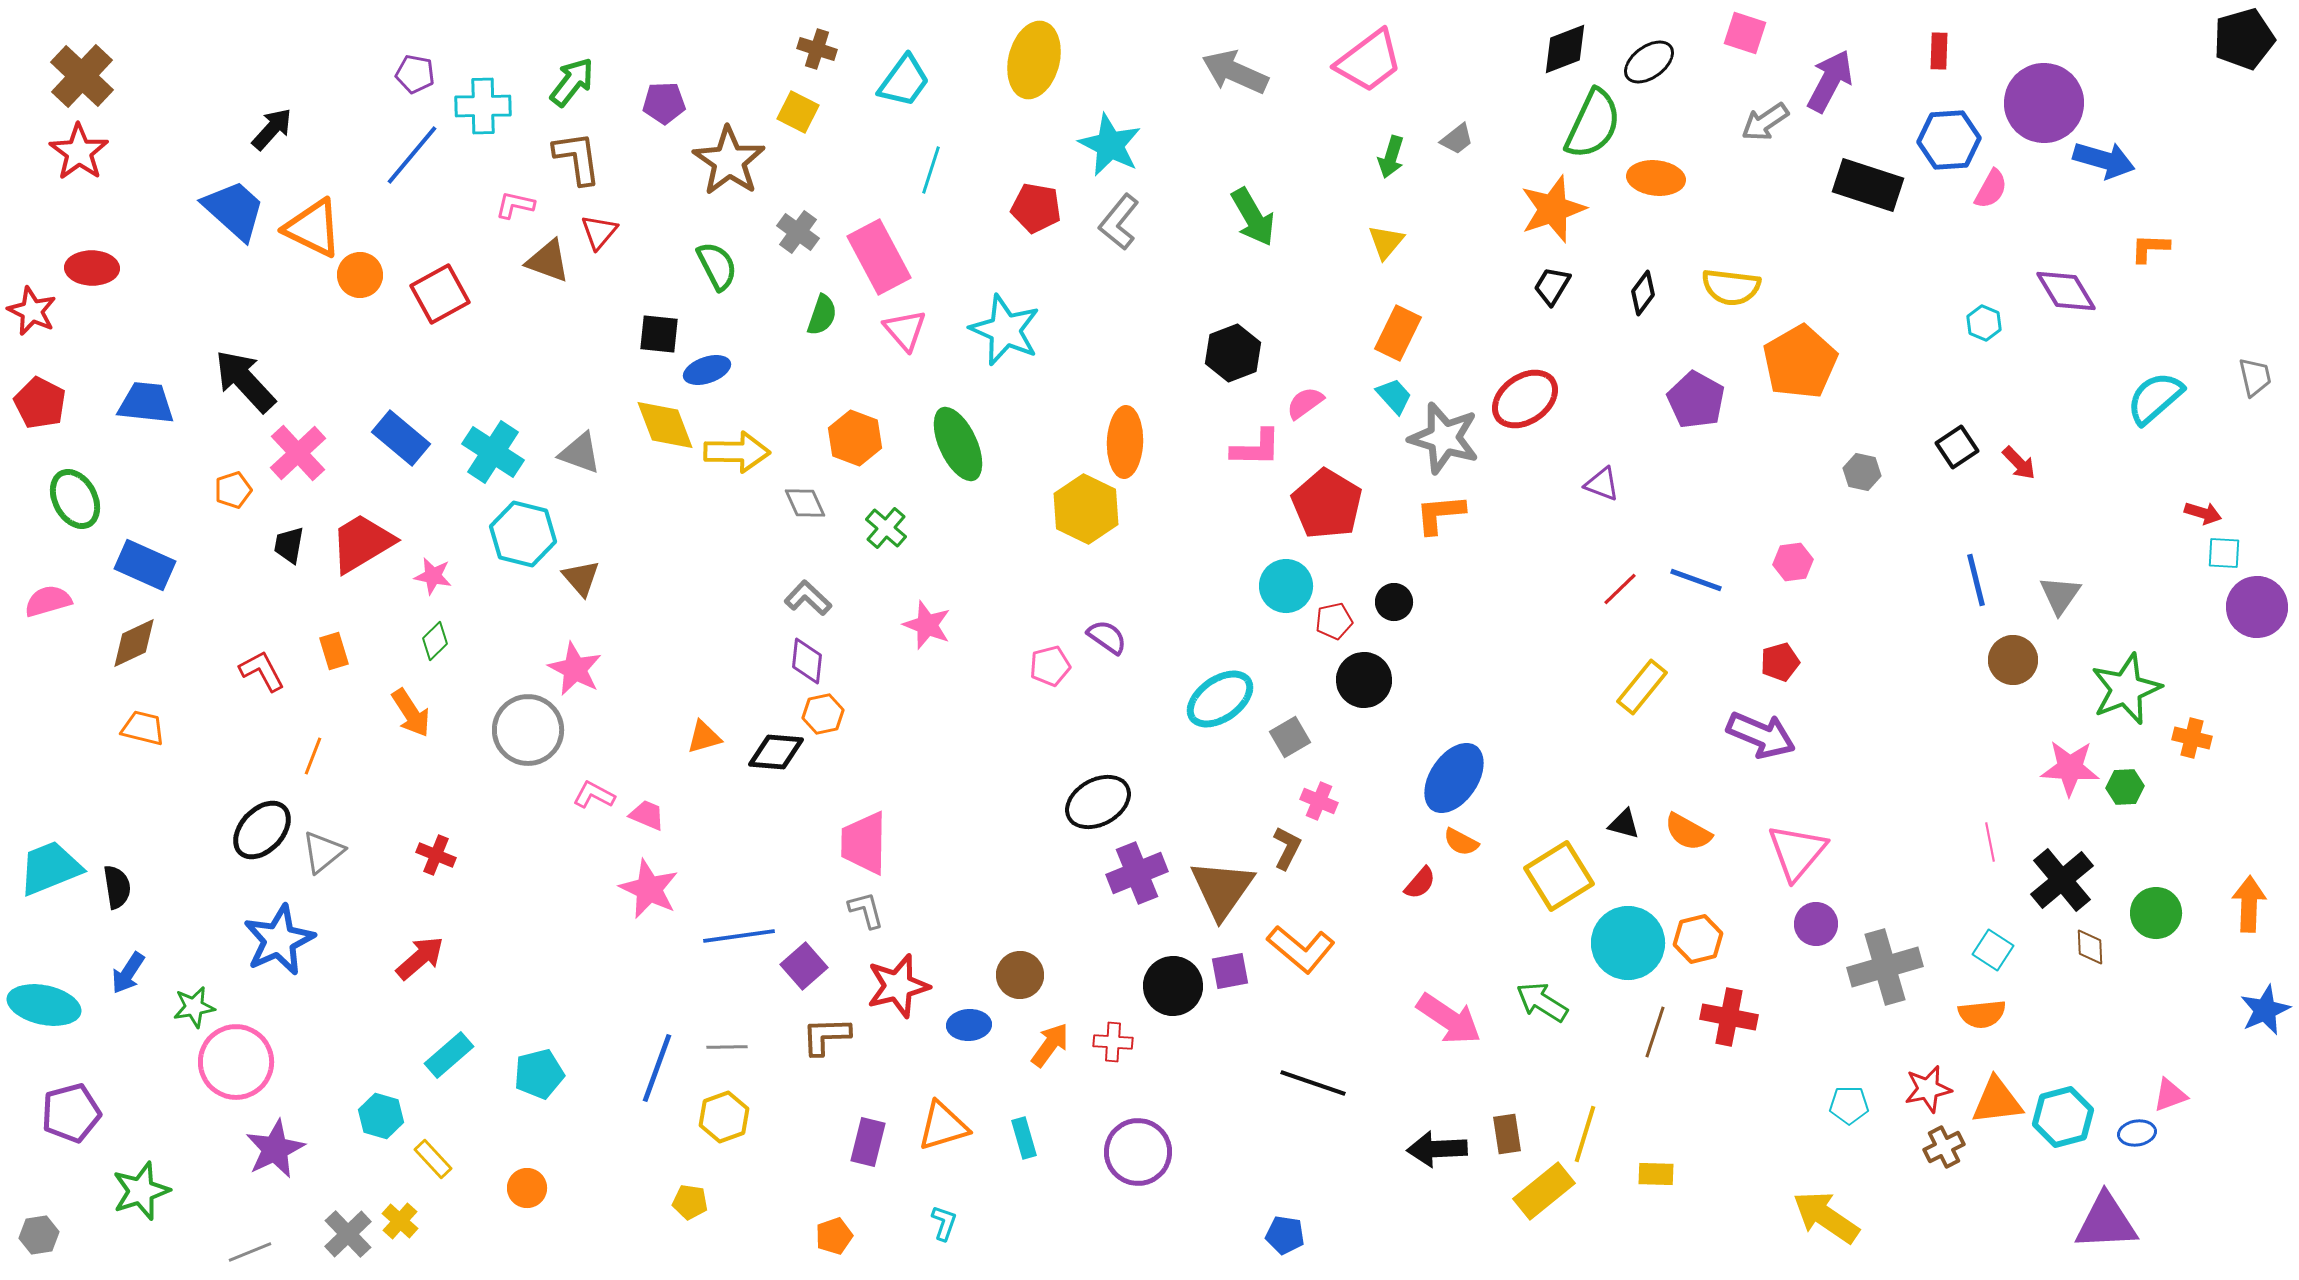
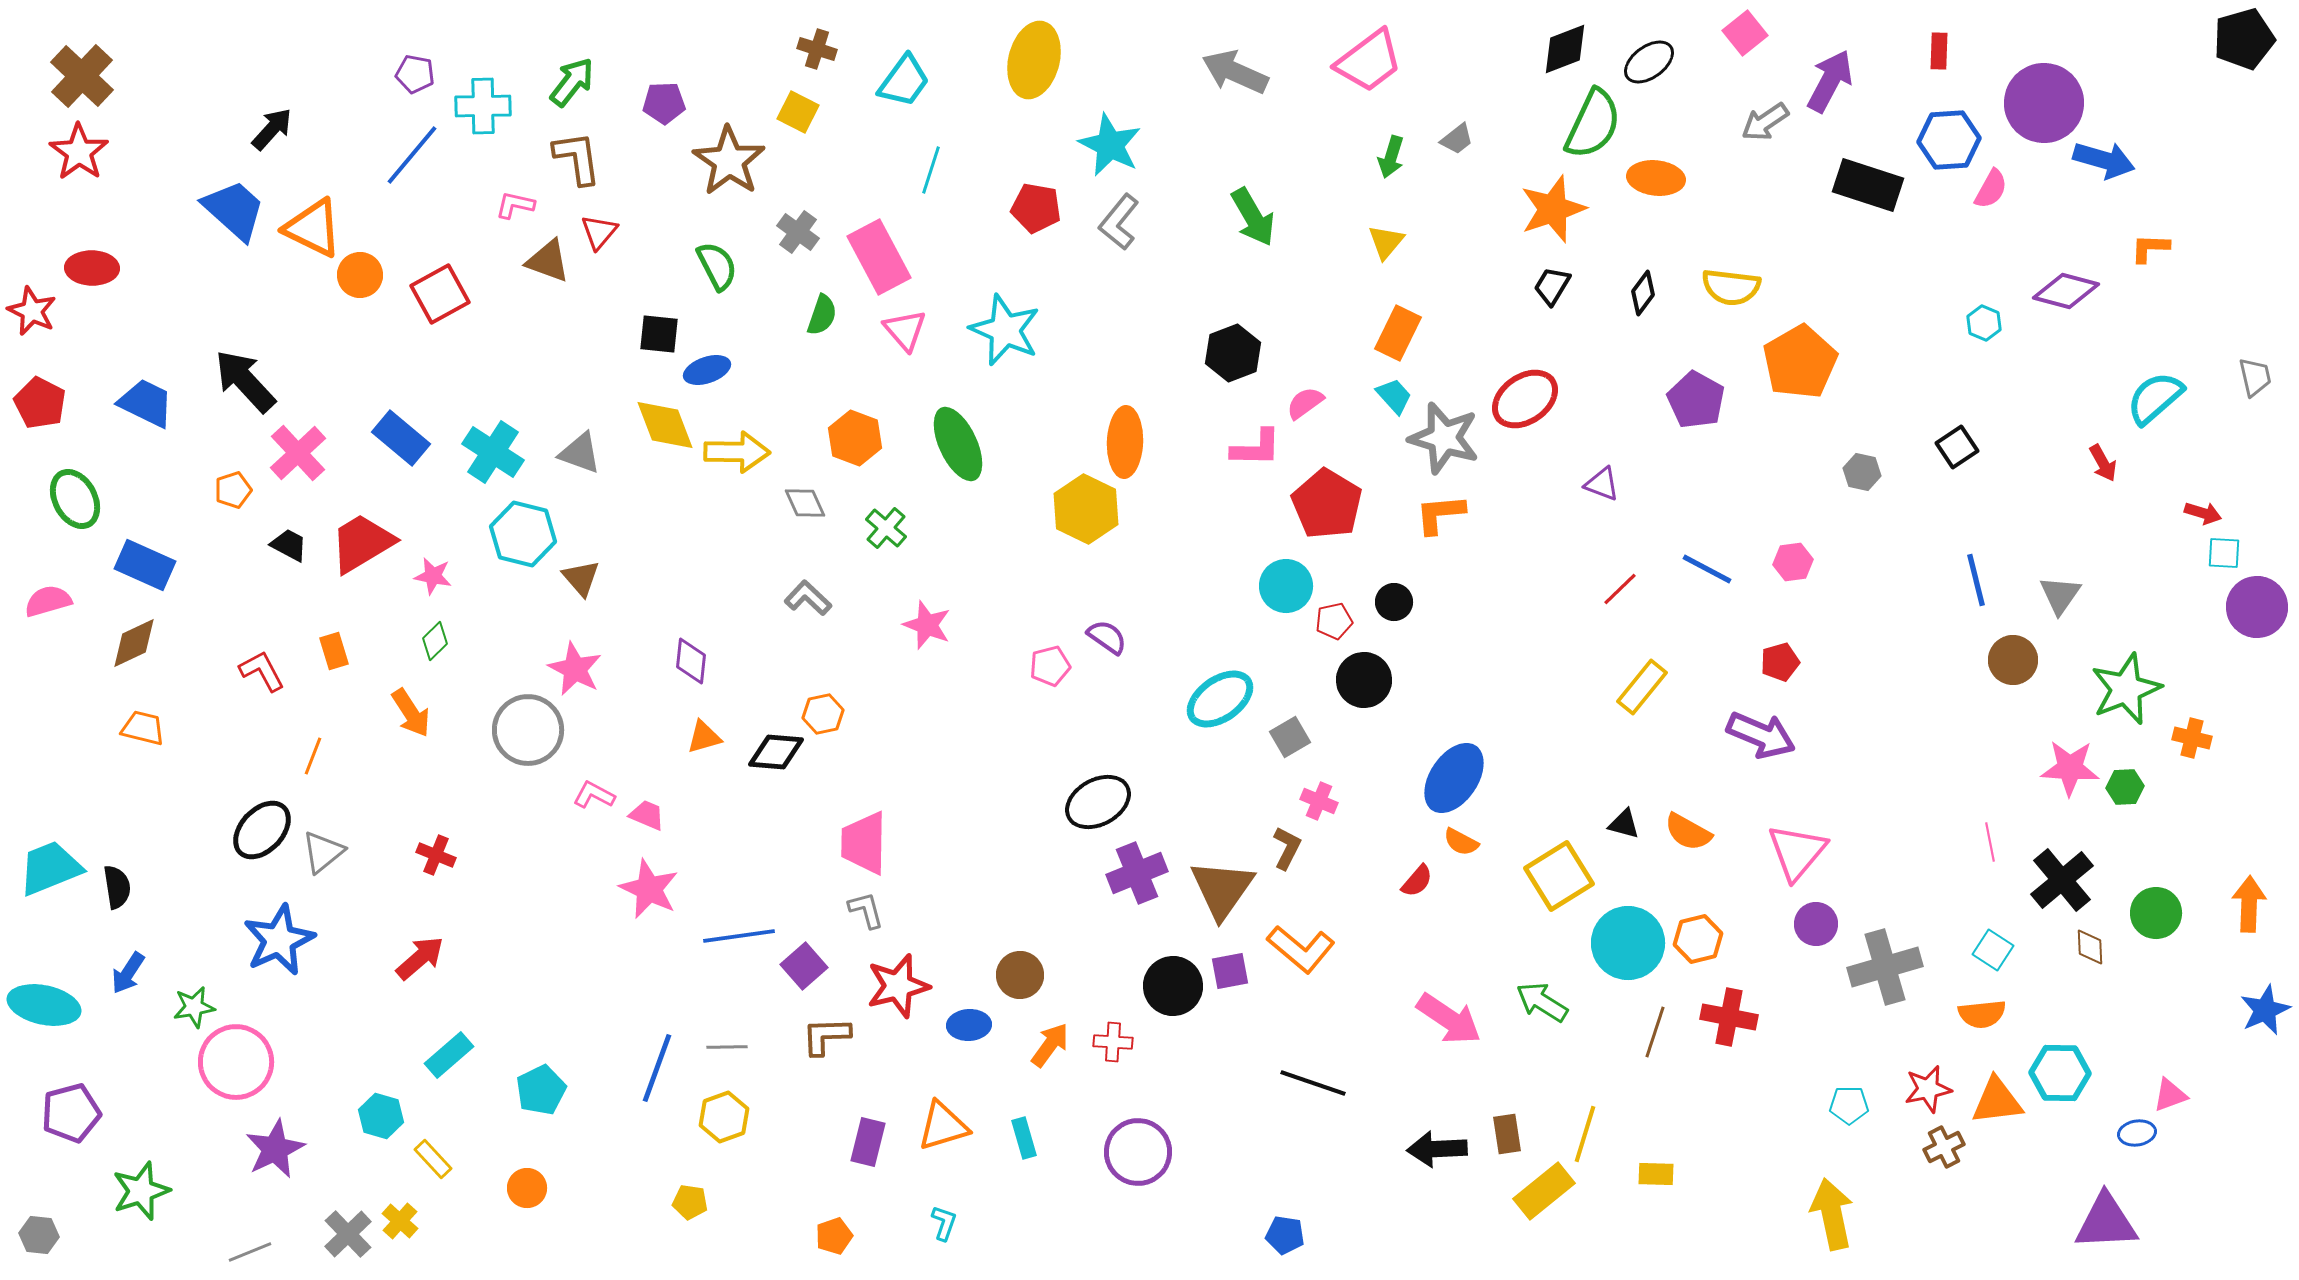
pink square at (1745, 33): rotated 33 degrees clockwise
purple diamond at (2066, 291): rotated 44 degrees counterclockwise
blue trapezoid at (146, 403): rotated 20 degrees clockwise
red arrow at (2019, 463): moved 84 px right; rotated 15 degrees clockwise
black trapezoid at (289, 545): rotated 108 degrees clockwise
blue line at (1696, 580): moved 11 px right, 11 px up; rotated 8 degrees clockwise
purple diamond at (807, 661): moved 116 px left
red semicircle at (1420, 883): moved 3 px left, 2 px up
cyan pentagon at (539, 1074): moved 2 px right, 16 px down; rotated 12 degrees counterclockwise
cyan hexagon at (2063, 1117): moved 3 px left, 44 px up; rotated 16 degrees clockwise
yellow arrow at (1826, 1217): moved 6 px right, 3 px up; rotated 44 degrees clockwise
gray hexagon at (39, 1235): rotated 15 degrees clockwise
